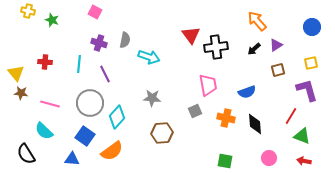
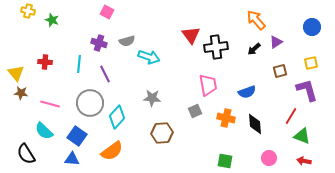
pink square: moved 12 px right
orange arrow: moved 1 px left, 1 px up
gray semicircle: moved 2 px right, 1 px down; rotated 63 degrees clockwise
purple triangle: moved 3 px up
brown square: moved 2 px right, 1 px down
blue square: moved 8 px left
